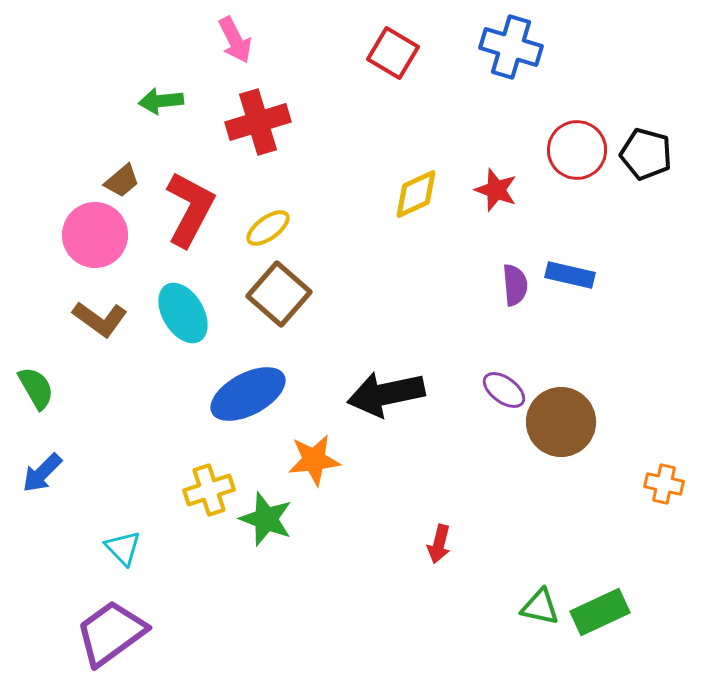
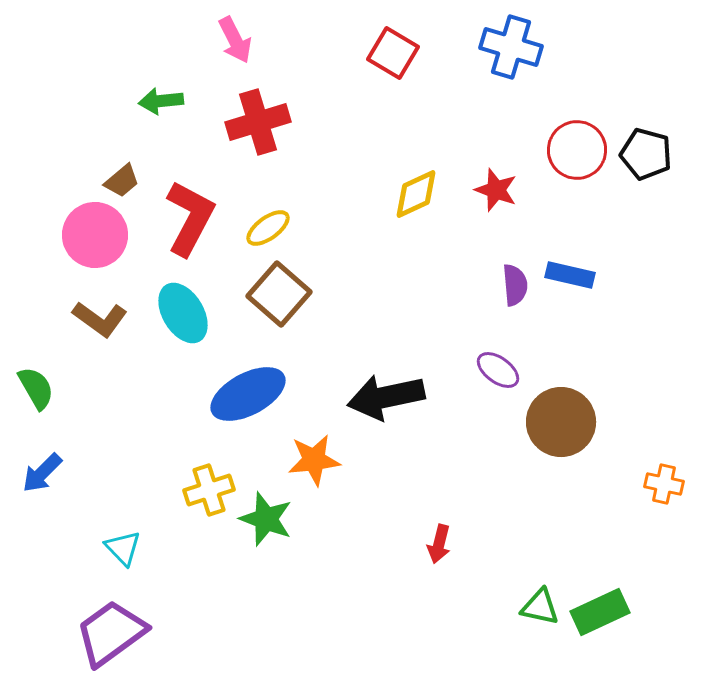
red L-shape: moved 9 px down
purple ellipse: moved 6 px left, 20 px up
black arrow: moved 3 px down
